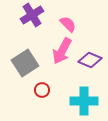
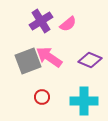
purple cross: moved 9 px right, 6 px down
pink semicircle: rotated 96 degrees clockwise
pink arrow: moved 13 px left, 6 px down; rotated 96 degrees clockwise
gray square: moved 3 px right, 2 px up; rotated 12 degrees clockwise
red circle: moved 7 px down
